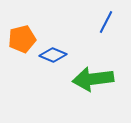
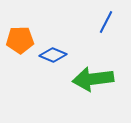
orange pentagon: moved 2 px left, 1 px down; rotated 12 degrees clockwise
